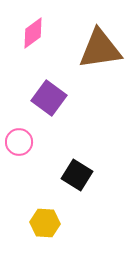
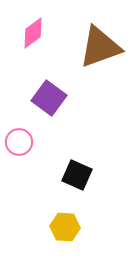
brown triangle: moved 2 px up; rotated 12 degrees counterclockwise
black square: rotated 8 degrees counterclockwise
yellow hexagon: moved 20 px right, 4 px down
